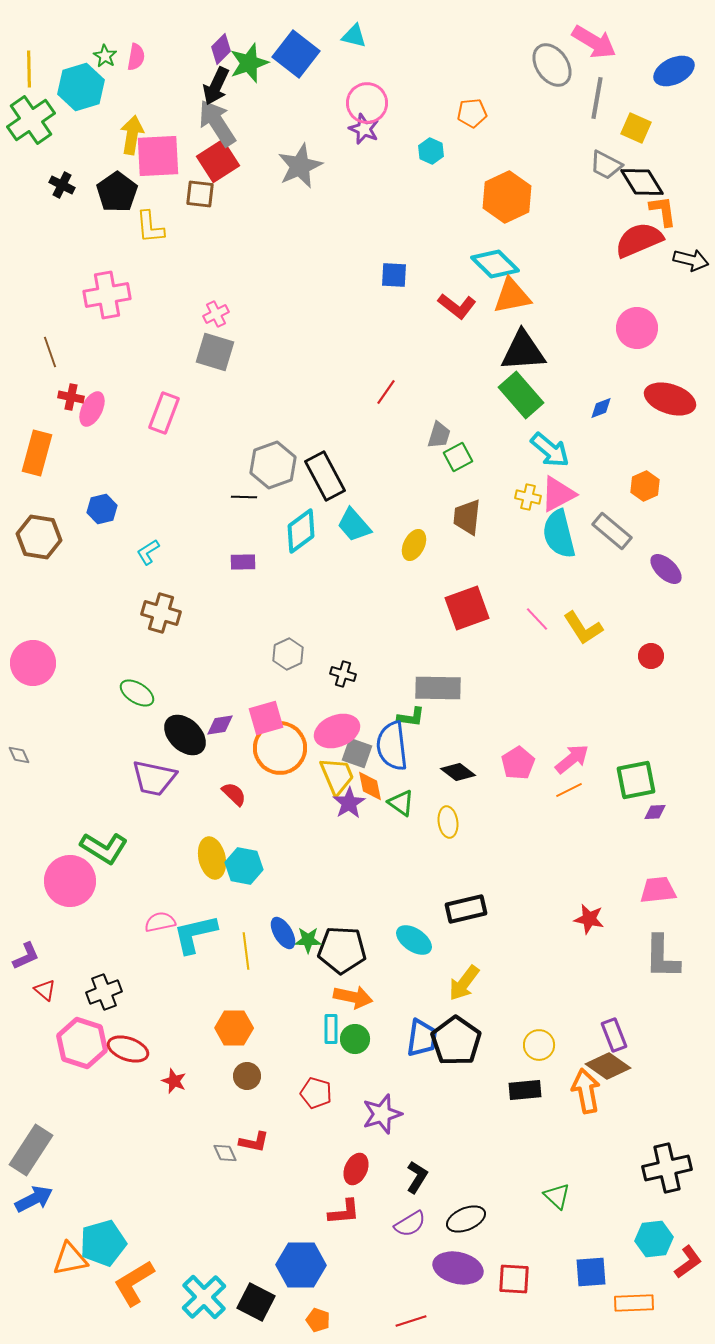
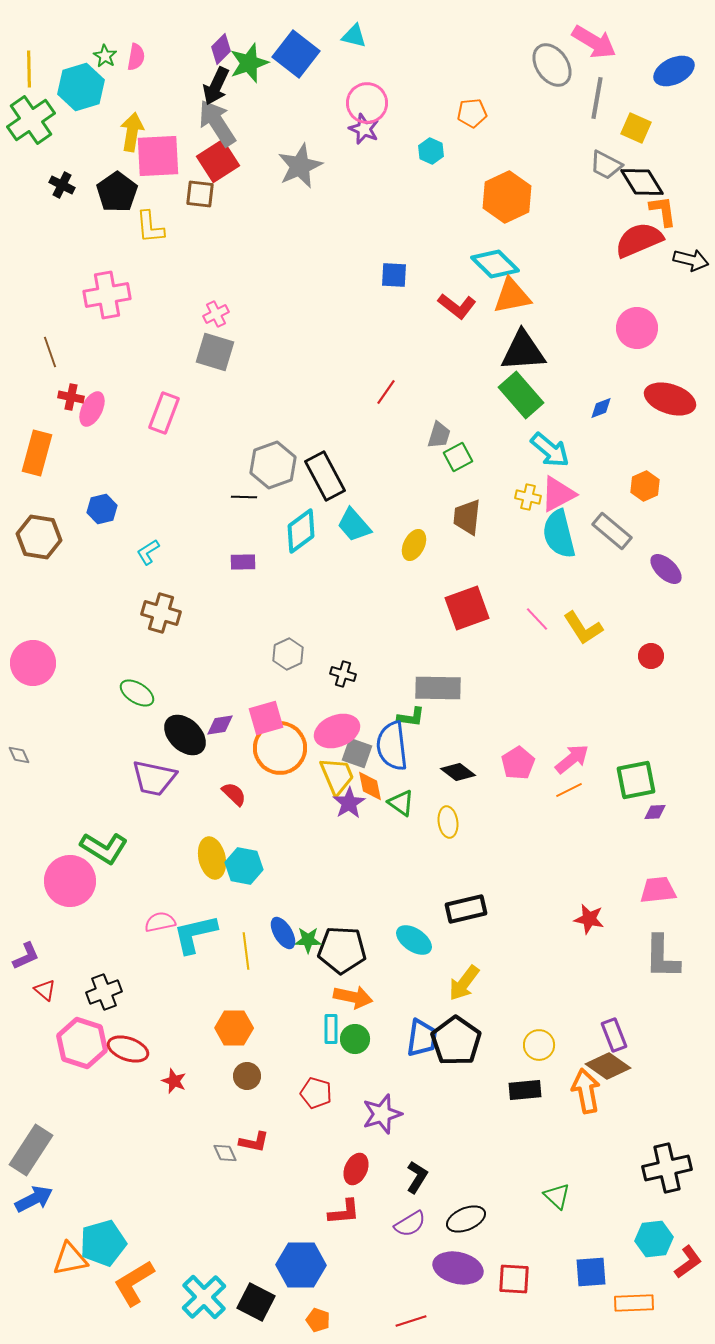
yellow arrow at (132, 135): moved 3 px up
